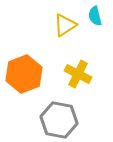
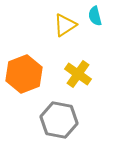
yellow cross: rotated 8 degrees clockwise
